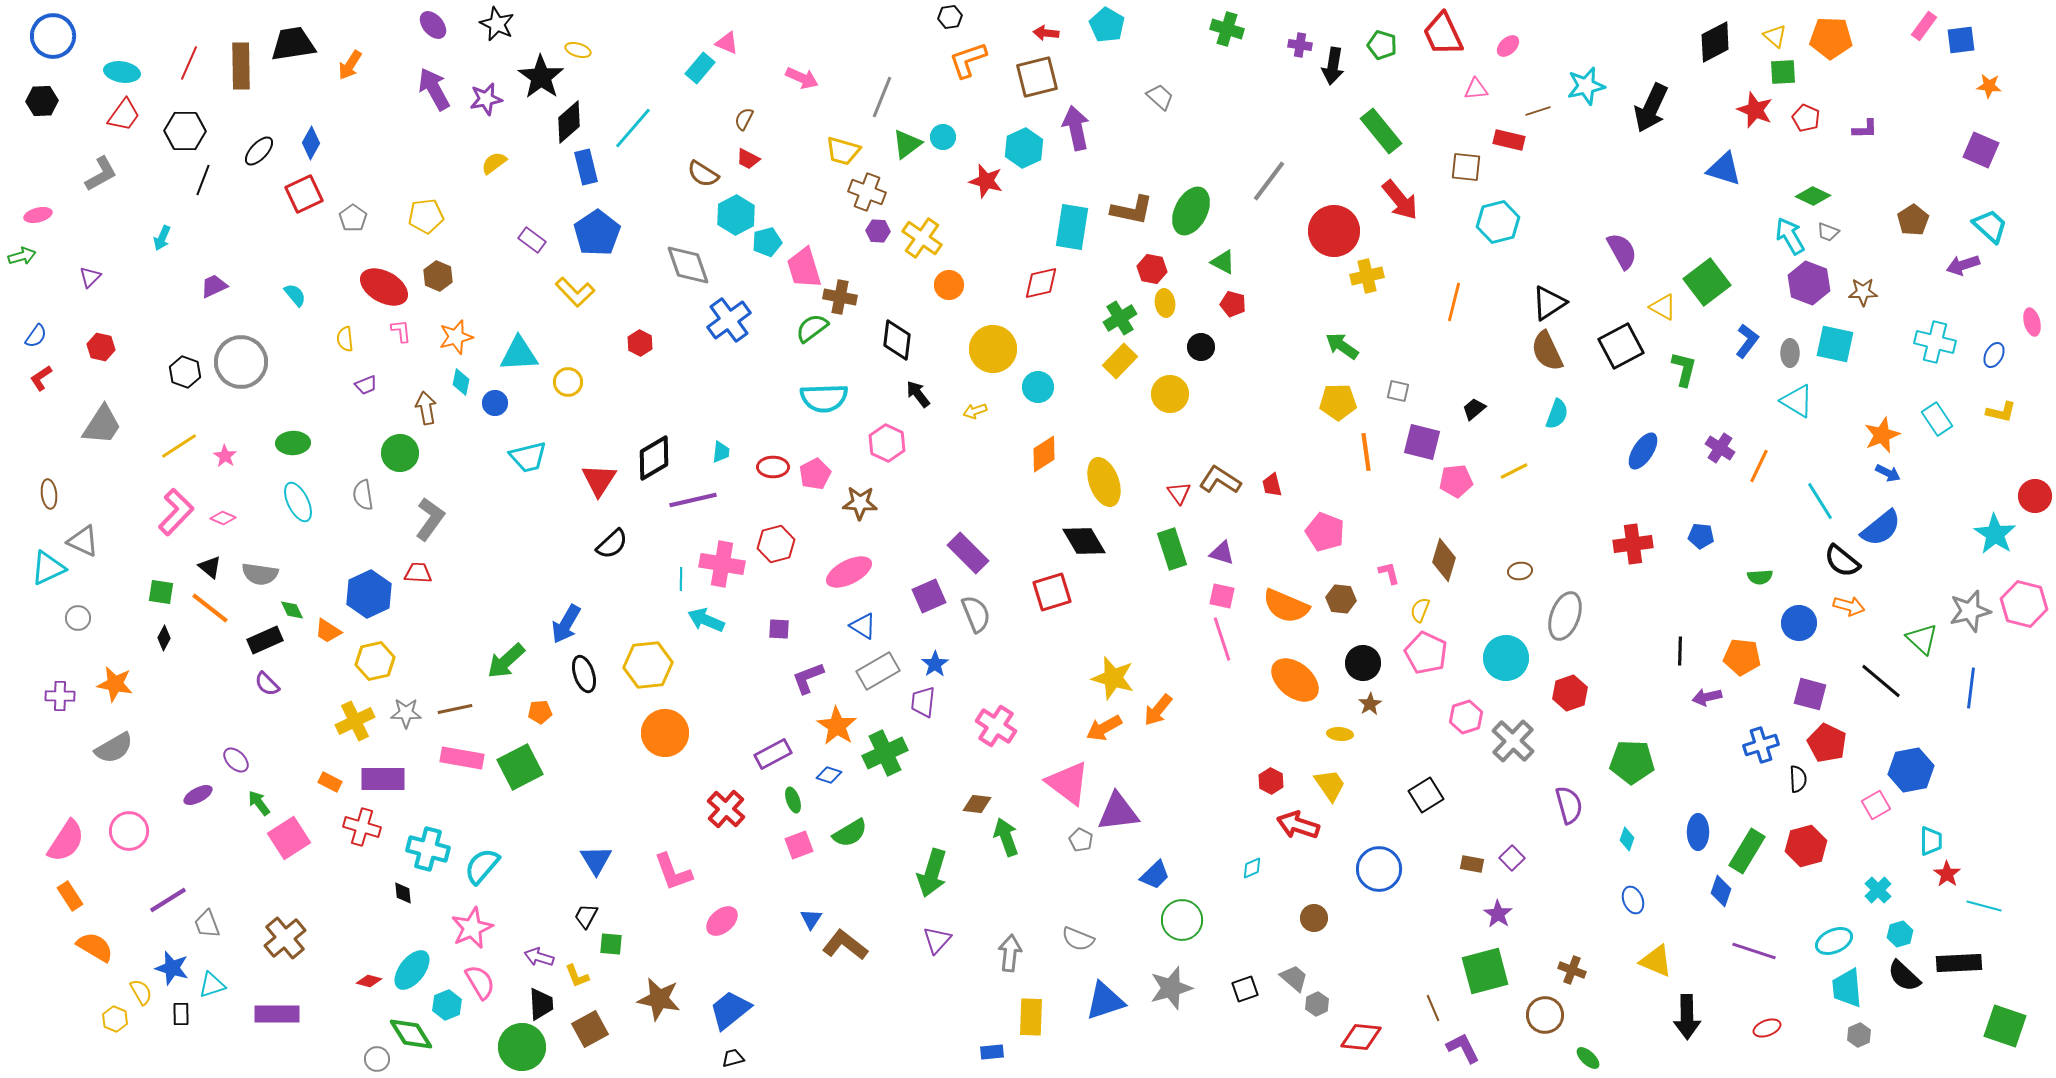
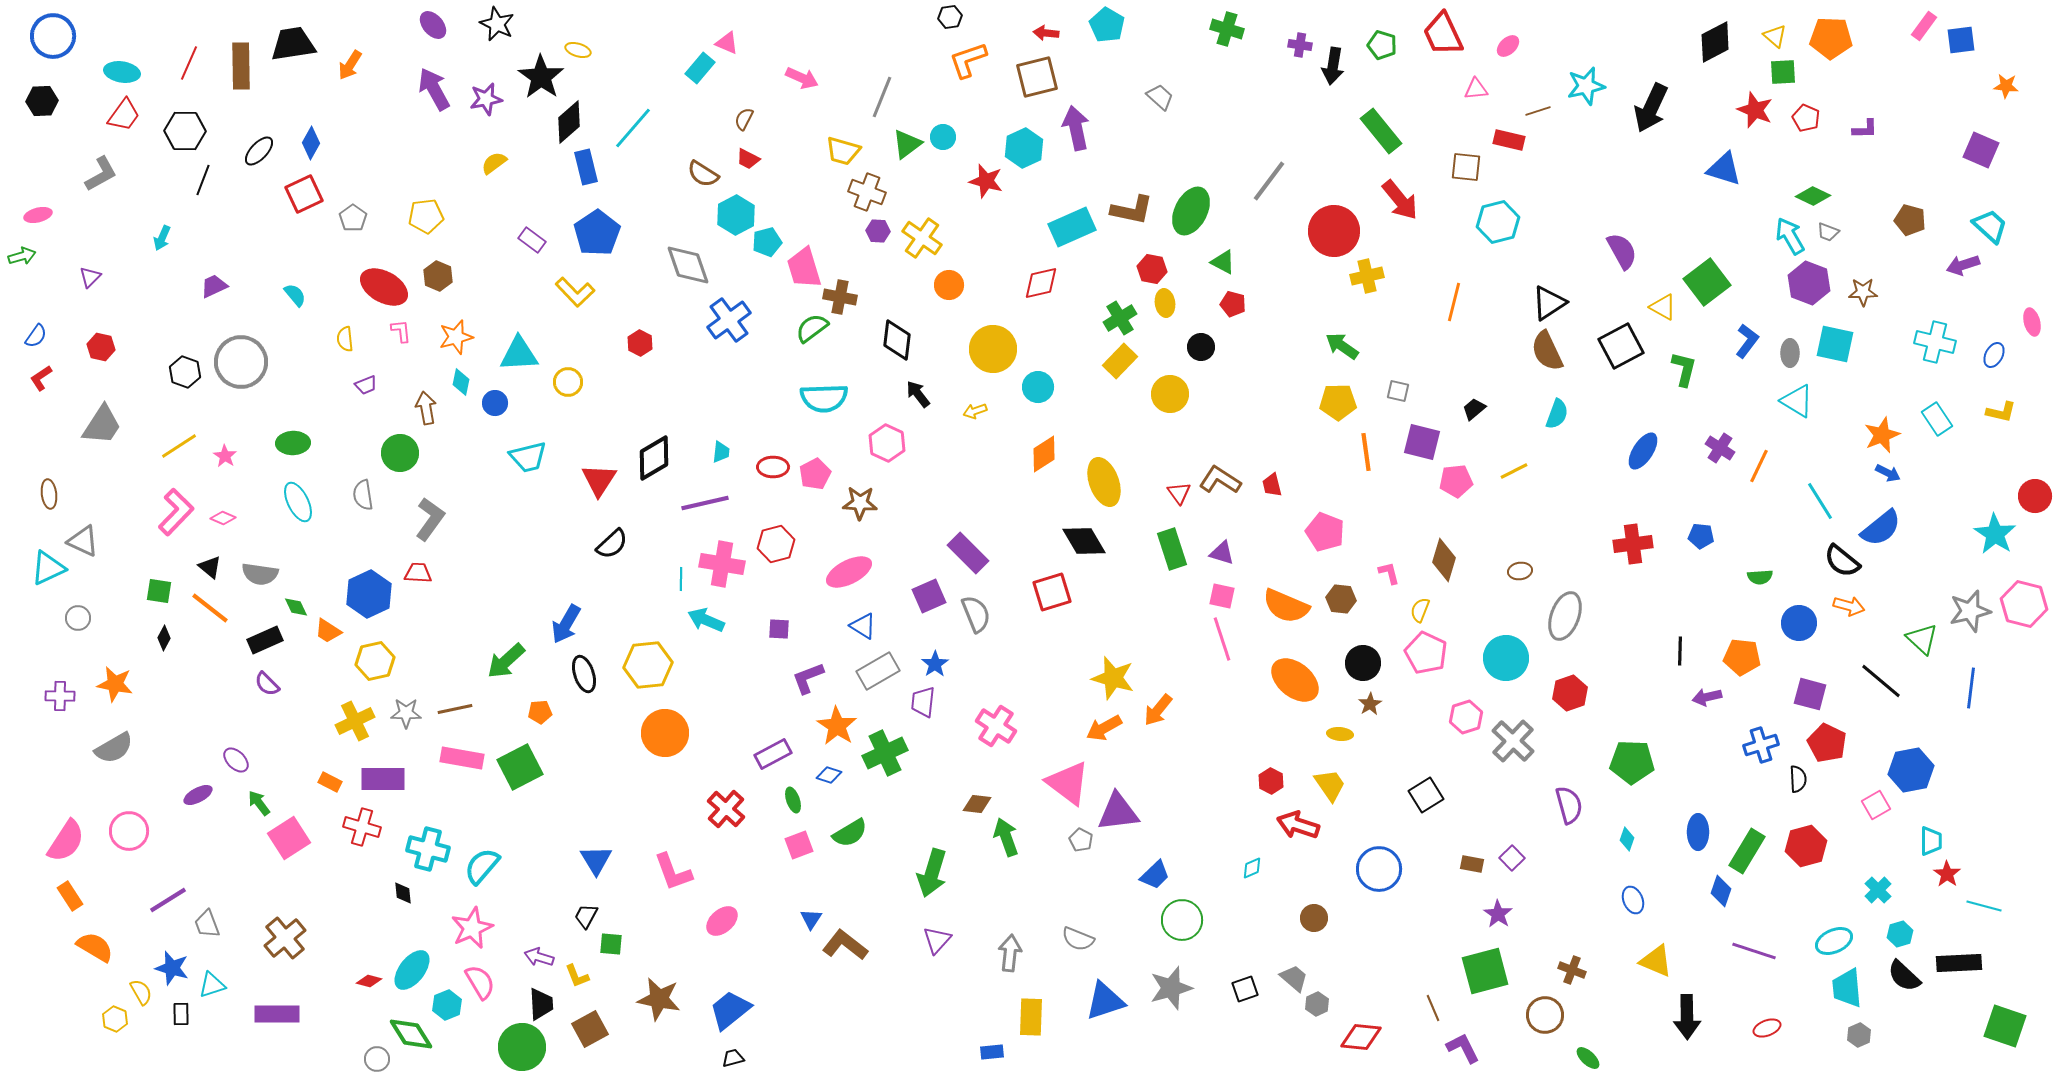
orange star at (1989, 86): moved 17 px right
brown pentagon at (1913, 220): moved 3 px left; rotated 24 degrees counterclockwise
cyan rectangle at (1072, 227): rotated 57 degrees clockwise
purple line at (693, 500): moved 12 px right, 3 px down
green square at (161, 592): moved 2 px left, 1 px up
green diamond at (292, 610): moved 4 px right, 3 px up
